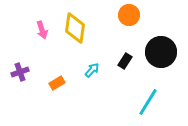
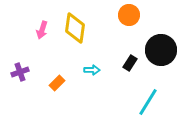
pink arrow: rotated 36 degrees clockwise
black circle: moved 2 px up
black rectangle: moved 5 px right, 2 px down
cyan arrow: rotated 49 degrees clockwise
orange rectangle: rotated 14 degrees counterclockwise
